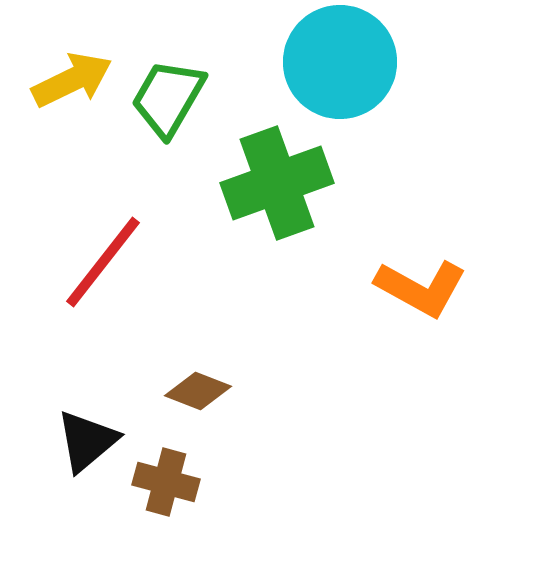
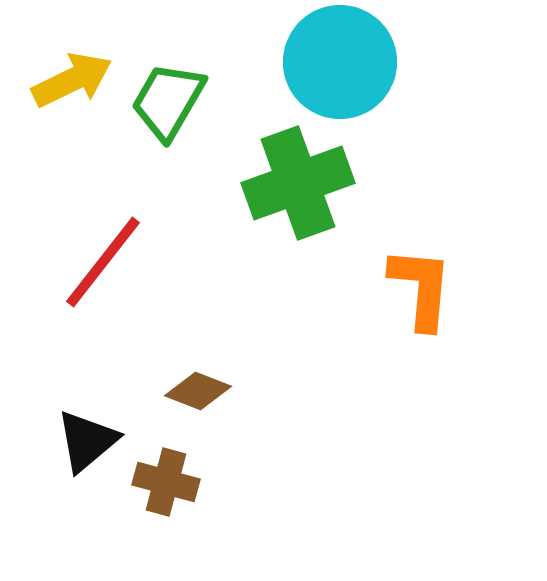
green trapezoid: moved 3 px down
green cross: moved 21 px right
orange L-shape: rotated 114 degrees counterclockwise
